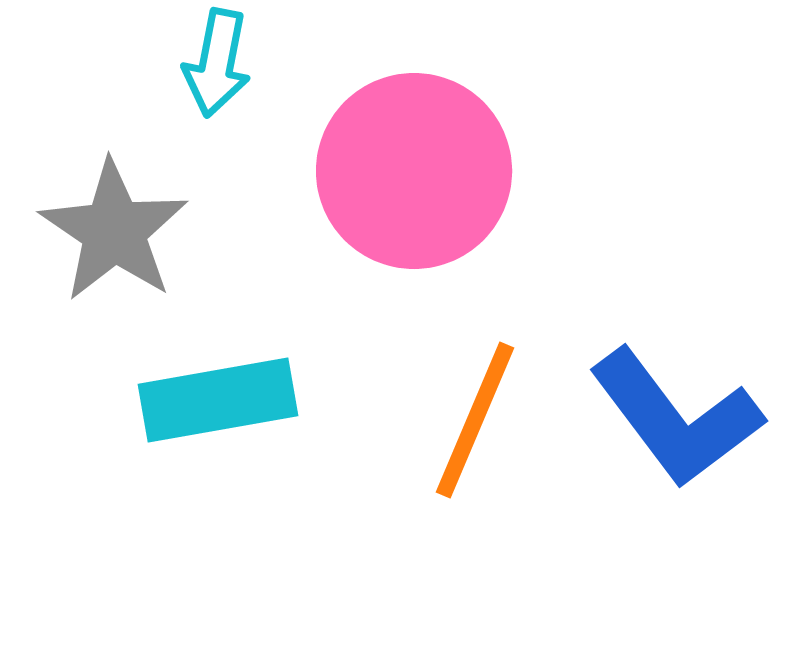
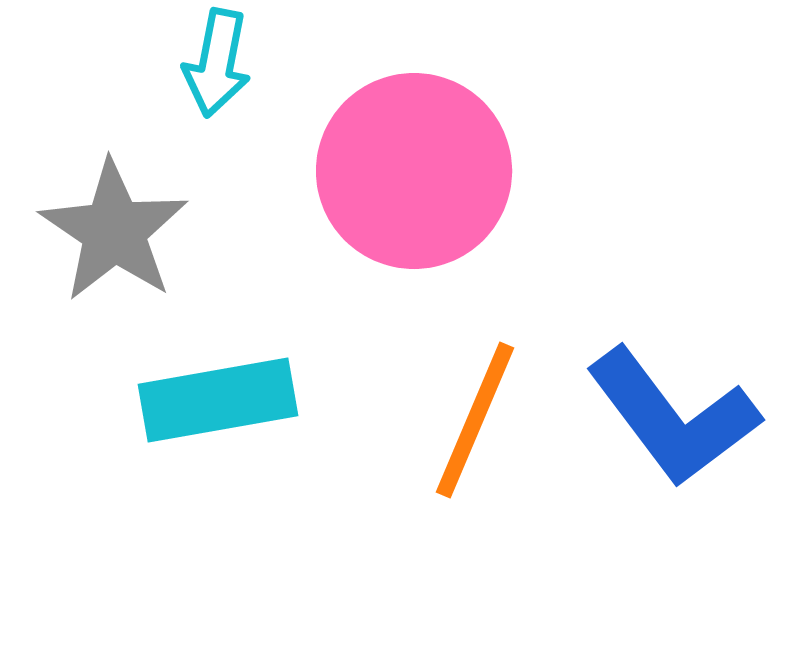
blue L-shape: moved 3 px left, 1 px up
